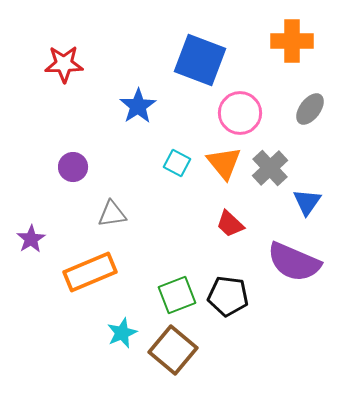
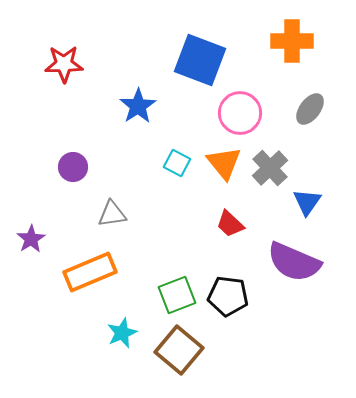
brown square: moved 6 px right
